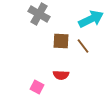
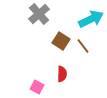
gray cross: rotated 20 degrees clockwise
brown square: rotated 30 degrees clockwise
red semicircle: moved 1 px right, 1 px up; rotated 91 degrees counterclockwise
